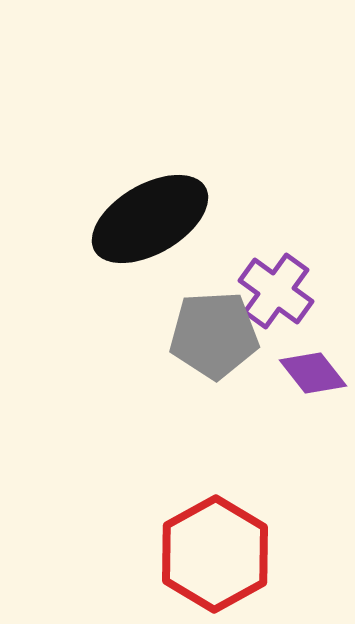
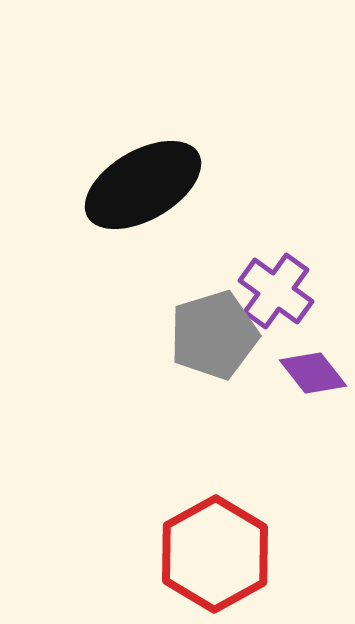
black ellipse: moved 7 px left, 34 px up
gray pentagon: rotated 14 degrees counterclockwise
